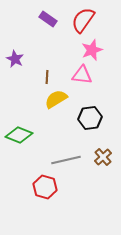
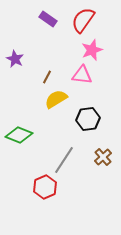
brown line: rotated 24 degrees clockwise
black hexagon: moved 2 px left, 1 px down
gray line: moved 2 px left; rotated 44 degrees counterclockwise
red hexagon: rotated 20 degrees clockwise
